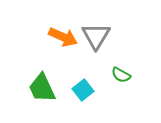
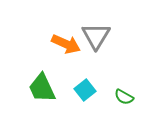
orange arrow: moved 3 px right, 7 px down
green semicircle: moved 3 px right, 22 px down
cyan square: moved 2 px right
